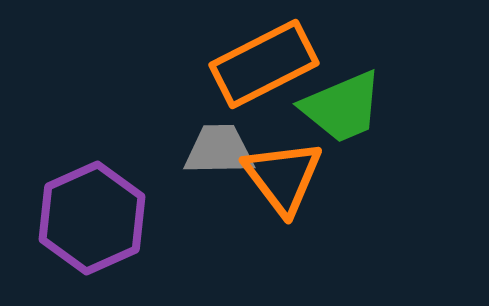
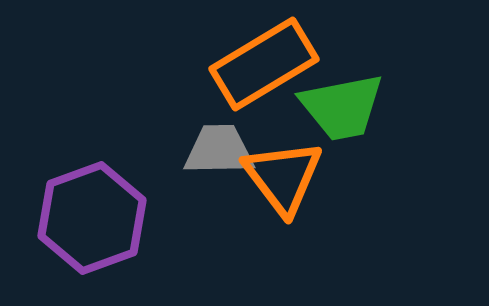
orange rectangle: rotated 4 degrees counterclockwise
green trapezoid: rotated 12 degrees clockwise
purple hexagon: rotated 4 degrees clockwise
